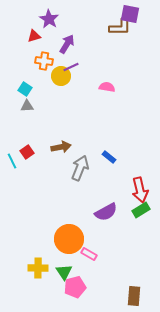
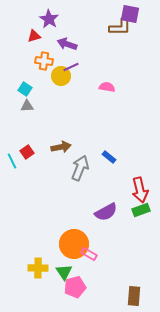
purple arrow: rotated 102 degrees counterclockwise
green rectangle: rotated 12 degrees clockwise
orange circle: moved 5 px right, 5 px down
